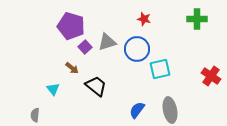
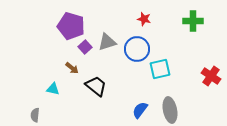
green cross: moved 4 px left, 2 px down
cyan triangle: rotated 40 degrees counterclockwise
blue semicircle: moved 3 px right
